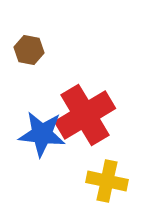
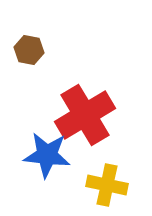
blue star: moved 5 px right, 21 px down
yellow cross: moved 4 px down
